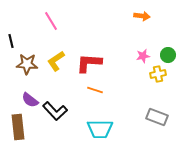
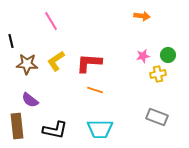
black L-shape: moved 19 px down; rotated 35 degrees counterclockwise
brown rectangle: moved 1 px left, 1 px up
